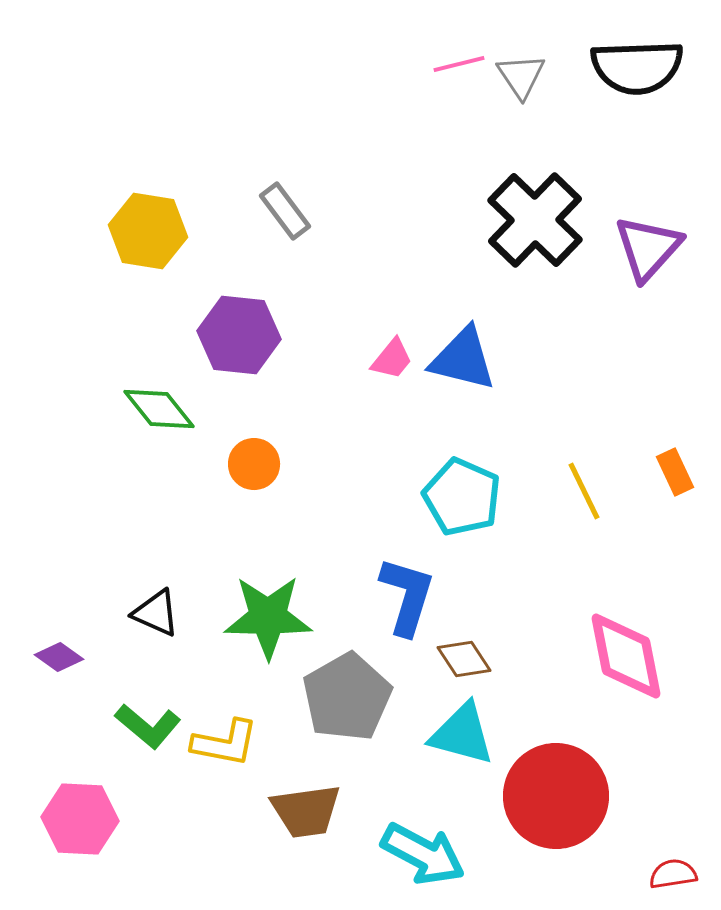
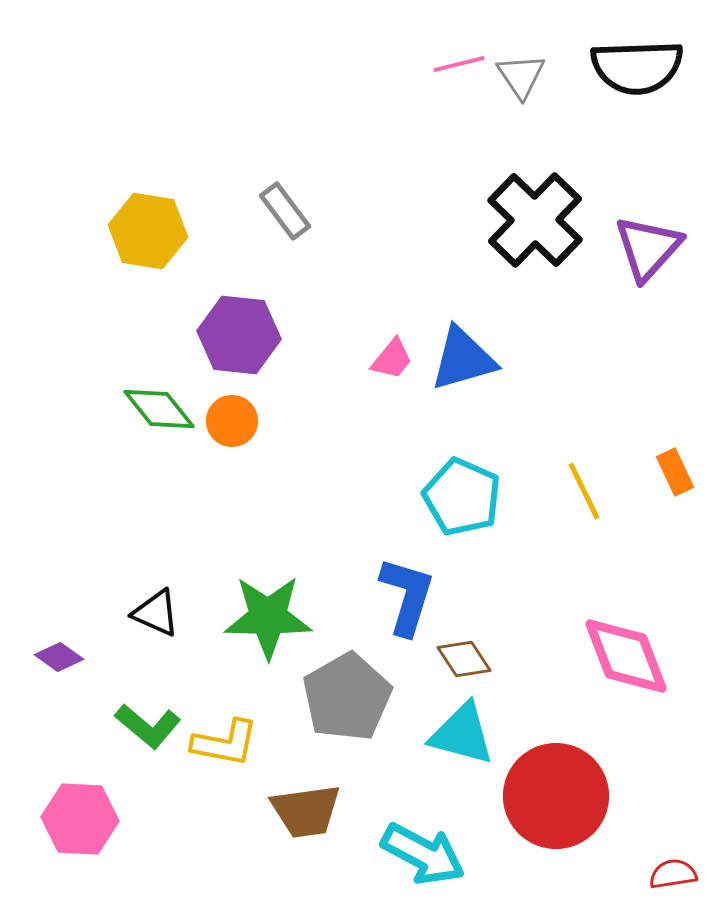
blue triangle: rotated 30 degrees counterclockwise
orange circle: moved 22 px left, 43 px up
pink diamond: rotated 10 degrees counterclockwise
